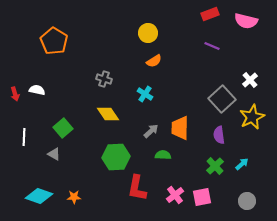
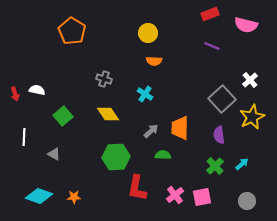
pink semicircle: moved 4 px down
orange pentagon: moved 18 px right, 10 px up
orange semicircle: rotated 35 degrees clockwise
green square: moved 12 px up
